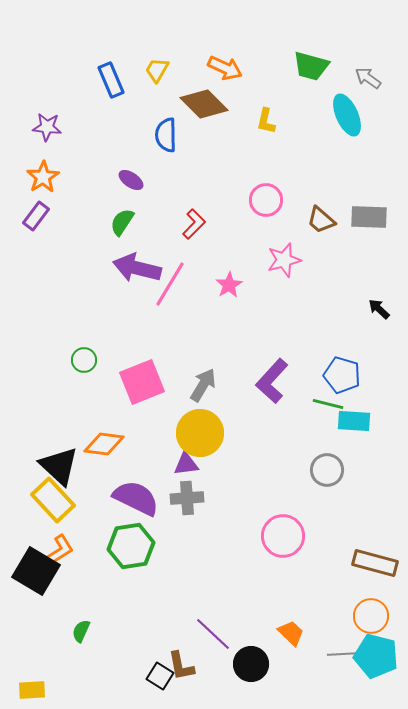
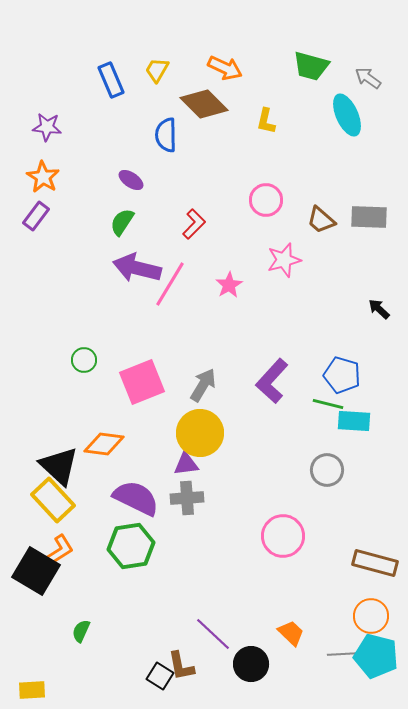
orange star at (43, 177): rotated 8 degrees counterclockwise
